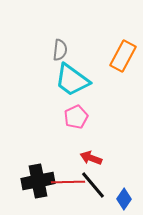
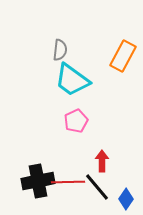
pink pentagon: moved 4 px down
red arrow: moved 11 px right, 3 px down; rotated 70 degrees clockwise
black line: moved 4 px right, 2 px down
blue diamond: moved 2 px right
